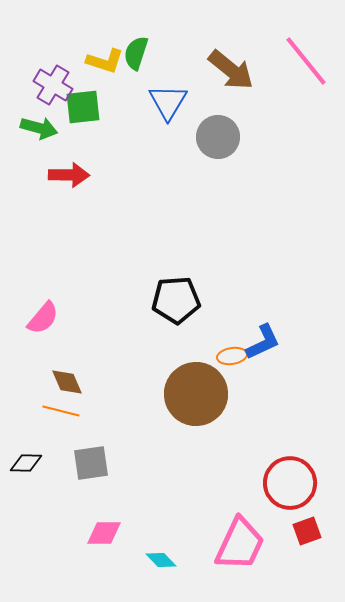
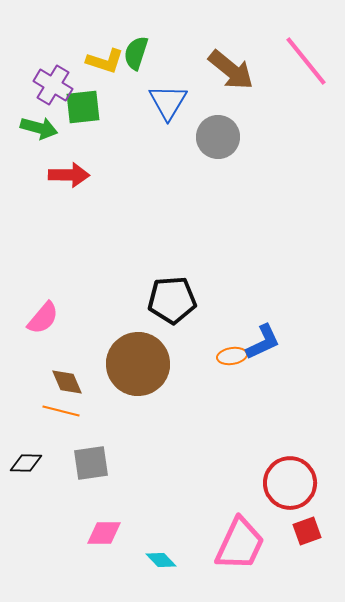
black pentagon: moved 4 px left
brown circle: moved 58 px left, 30 px up
